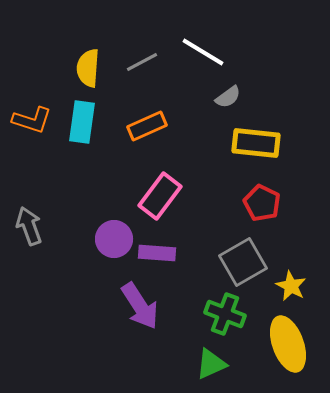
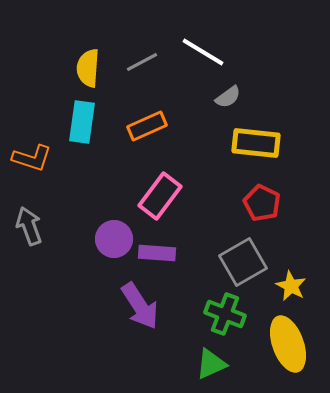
orange L-shape: moved 38 px down
